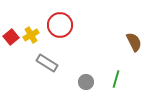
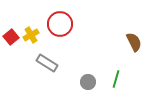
red circle: moved 1 px up
gray circle: moved 2 px right
